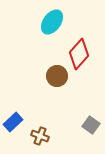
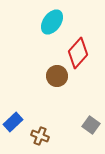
red diamond: moved 1 px left, 1 px up
